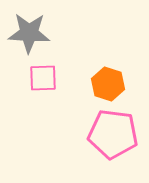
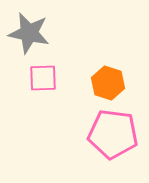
gray star: rotated 9 degrees clockwise
orange hexagon: moved 1 px up
